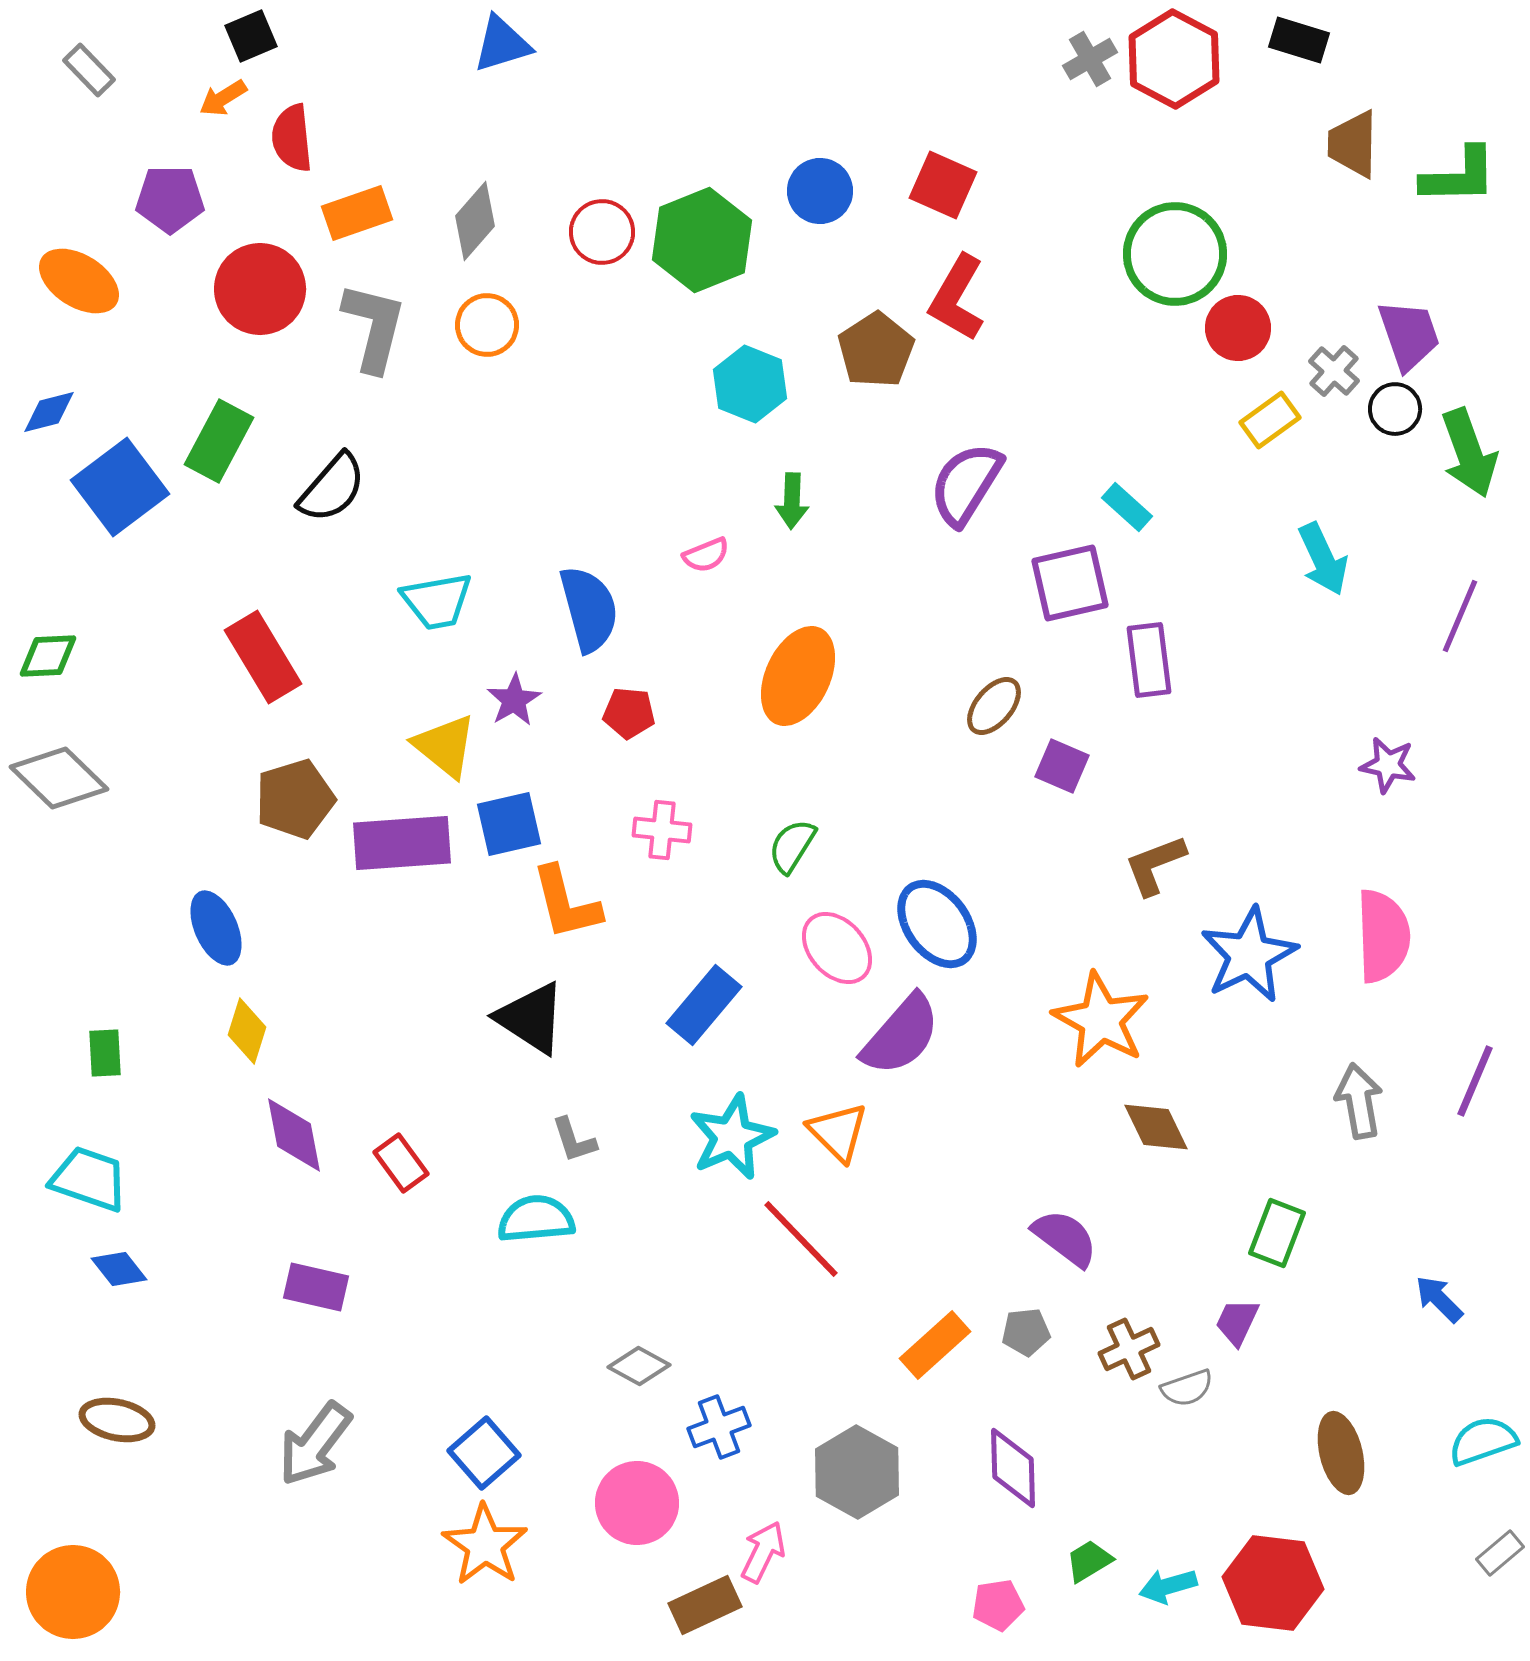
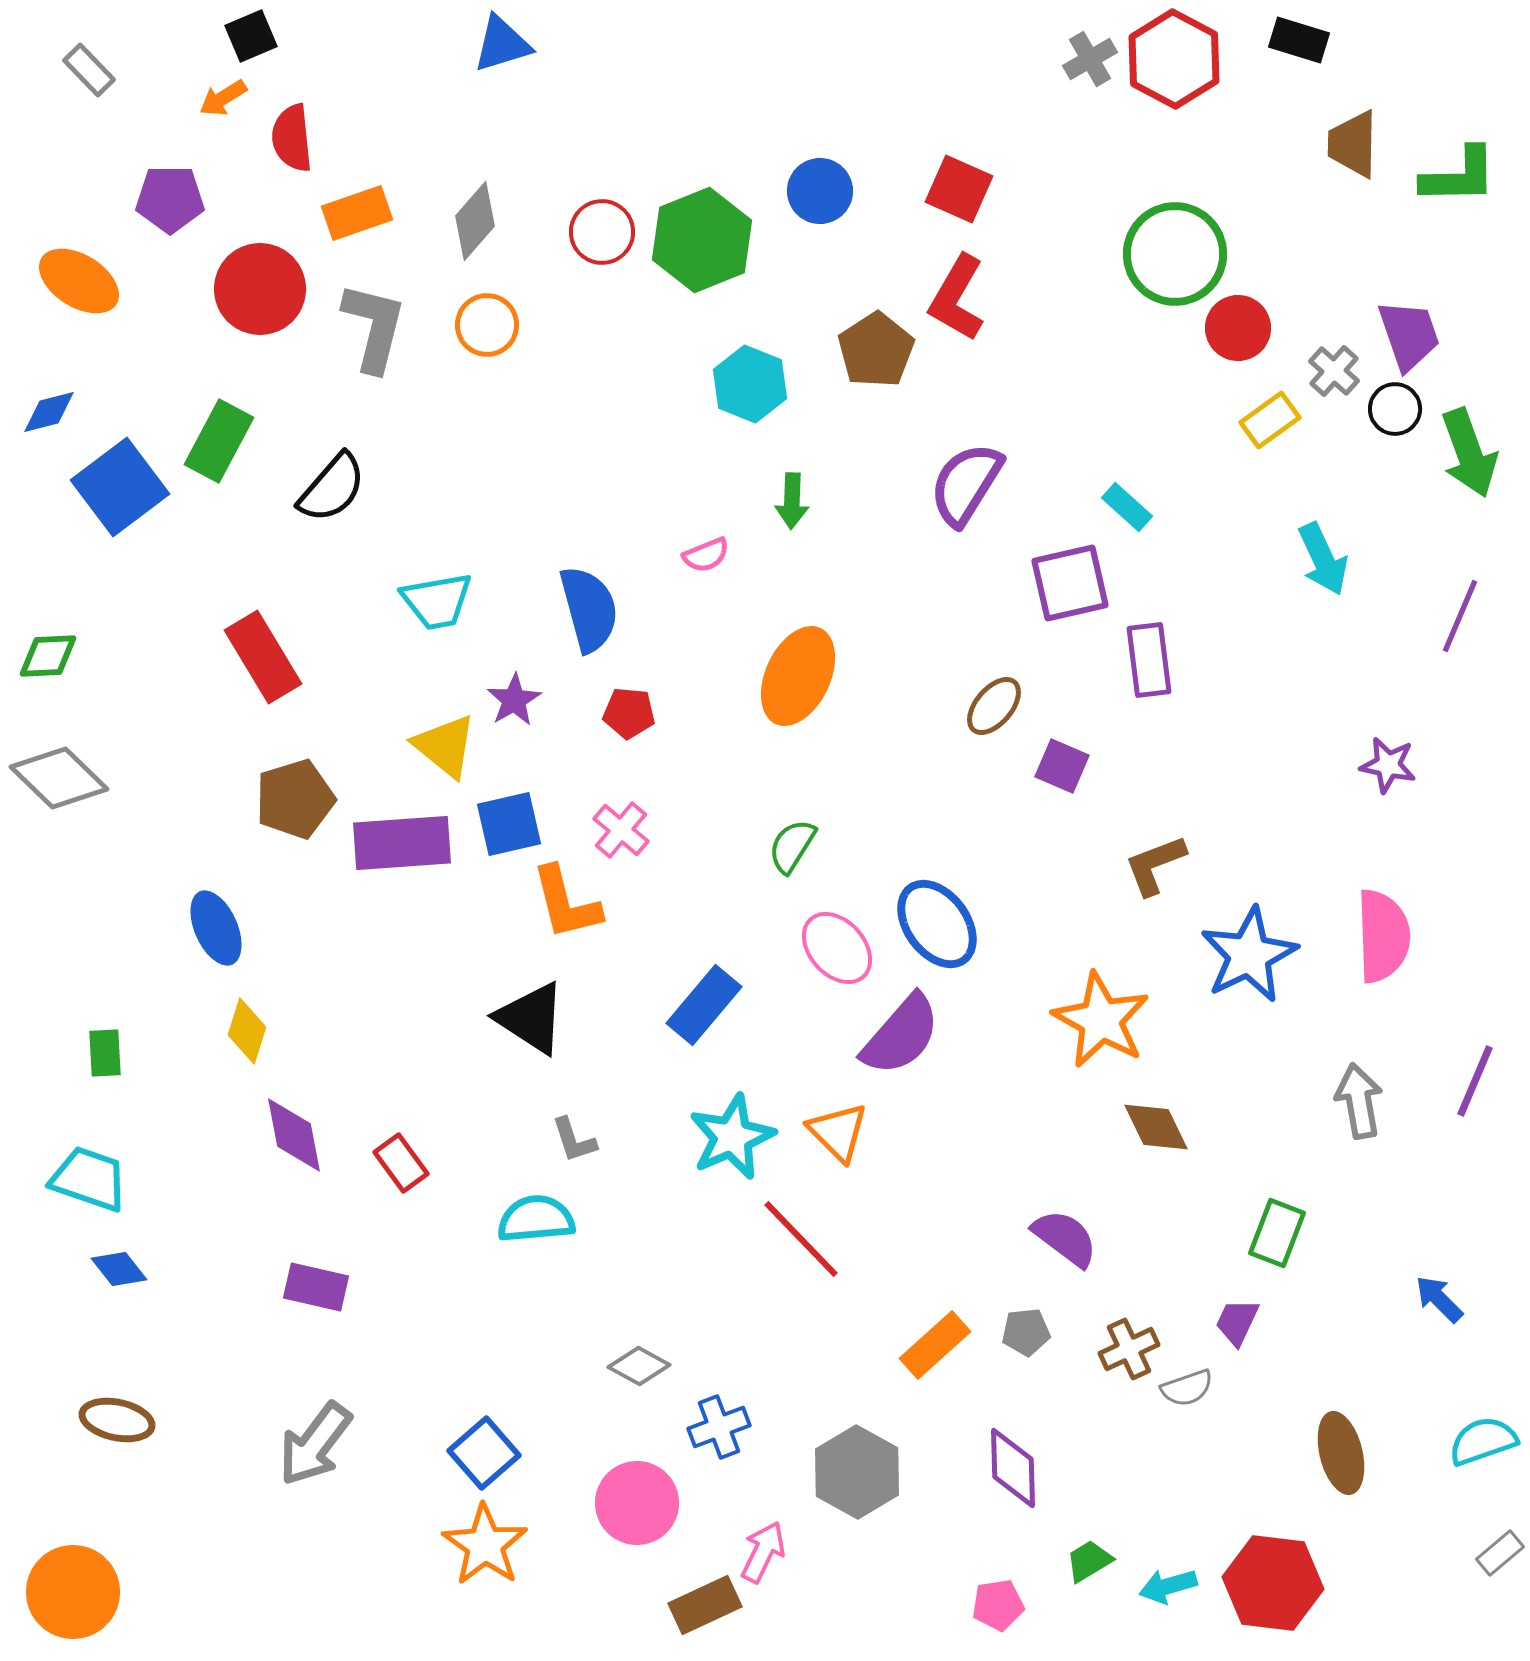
red square at (943, 185): moved 16 px right, 4 px down
pink cross at (662, 830): moved 41 px left; rotated 34 degrees clockwise
